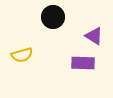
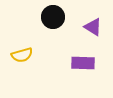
purple triangle: moved 1 px left, 9 px up
